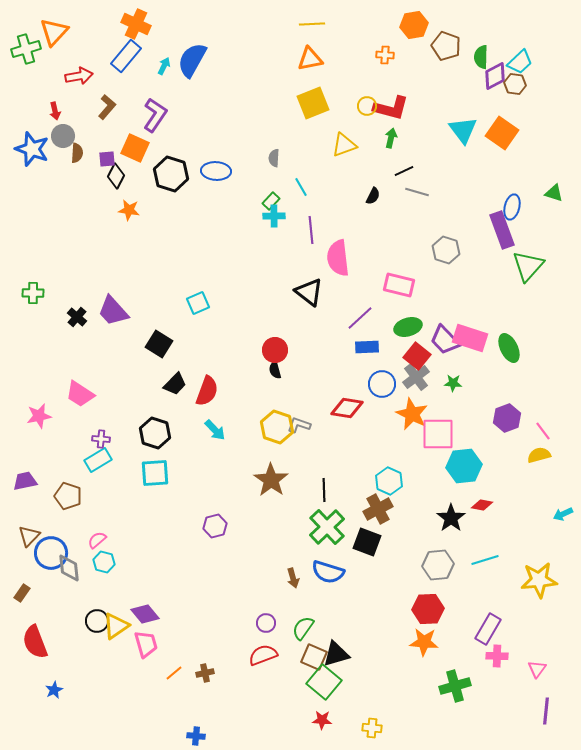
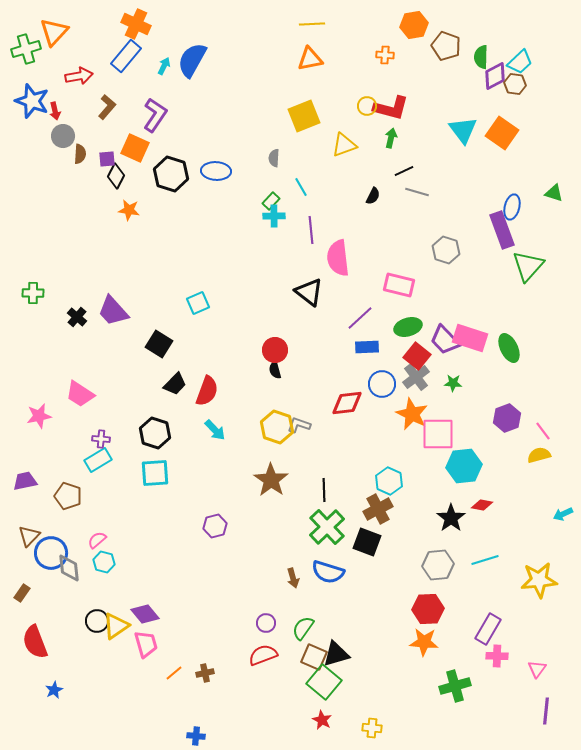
yellow square at (313, 103): moved 9 px left, 13 px down
blue star at (32, 149): moved 48 px up
brown semicircle at (77, 153): moved 3 px right, 1 px down
red diamond at (347, 408): moved 5 px up; rotated 16 degrees counterclockwise
red star at (322, 720): rotated 24 degrees clockwise
